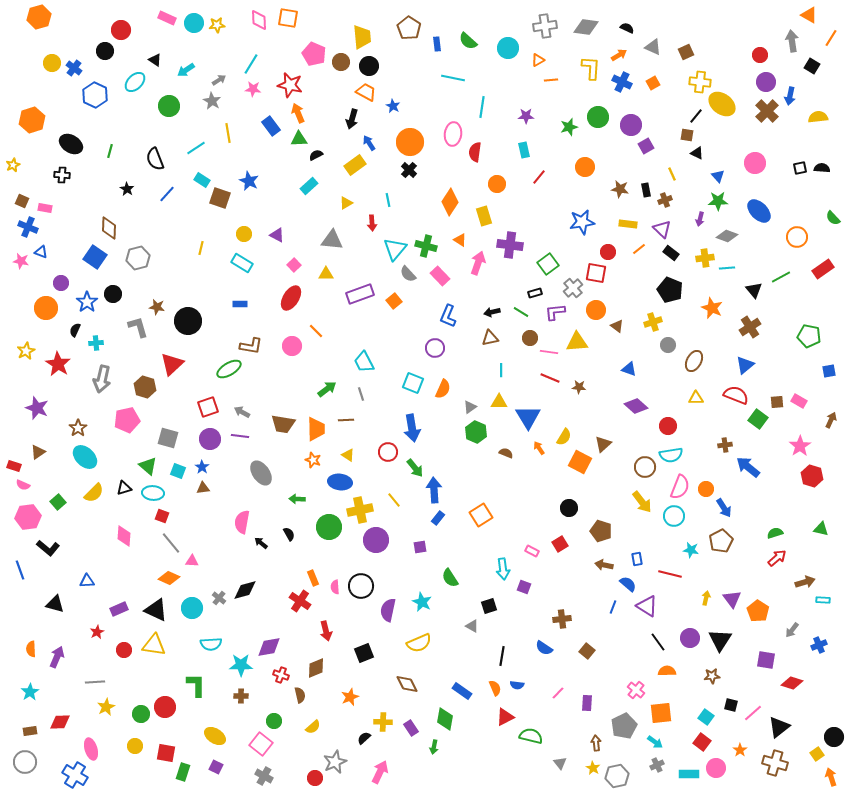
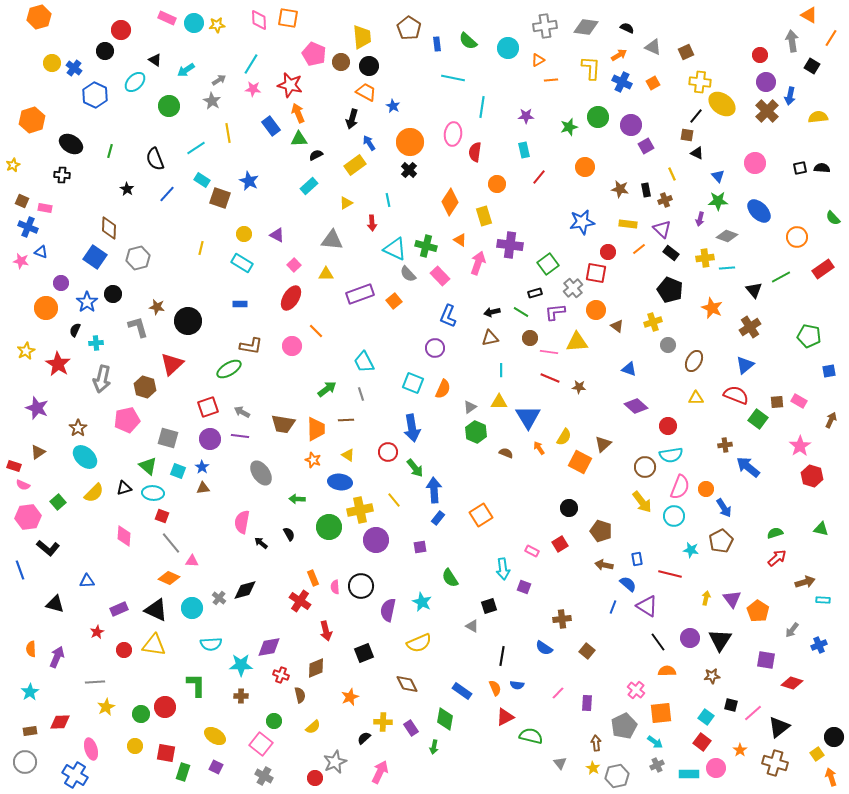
cyan triangle at (395, 249): rotated 45 degrees counterclockwise
